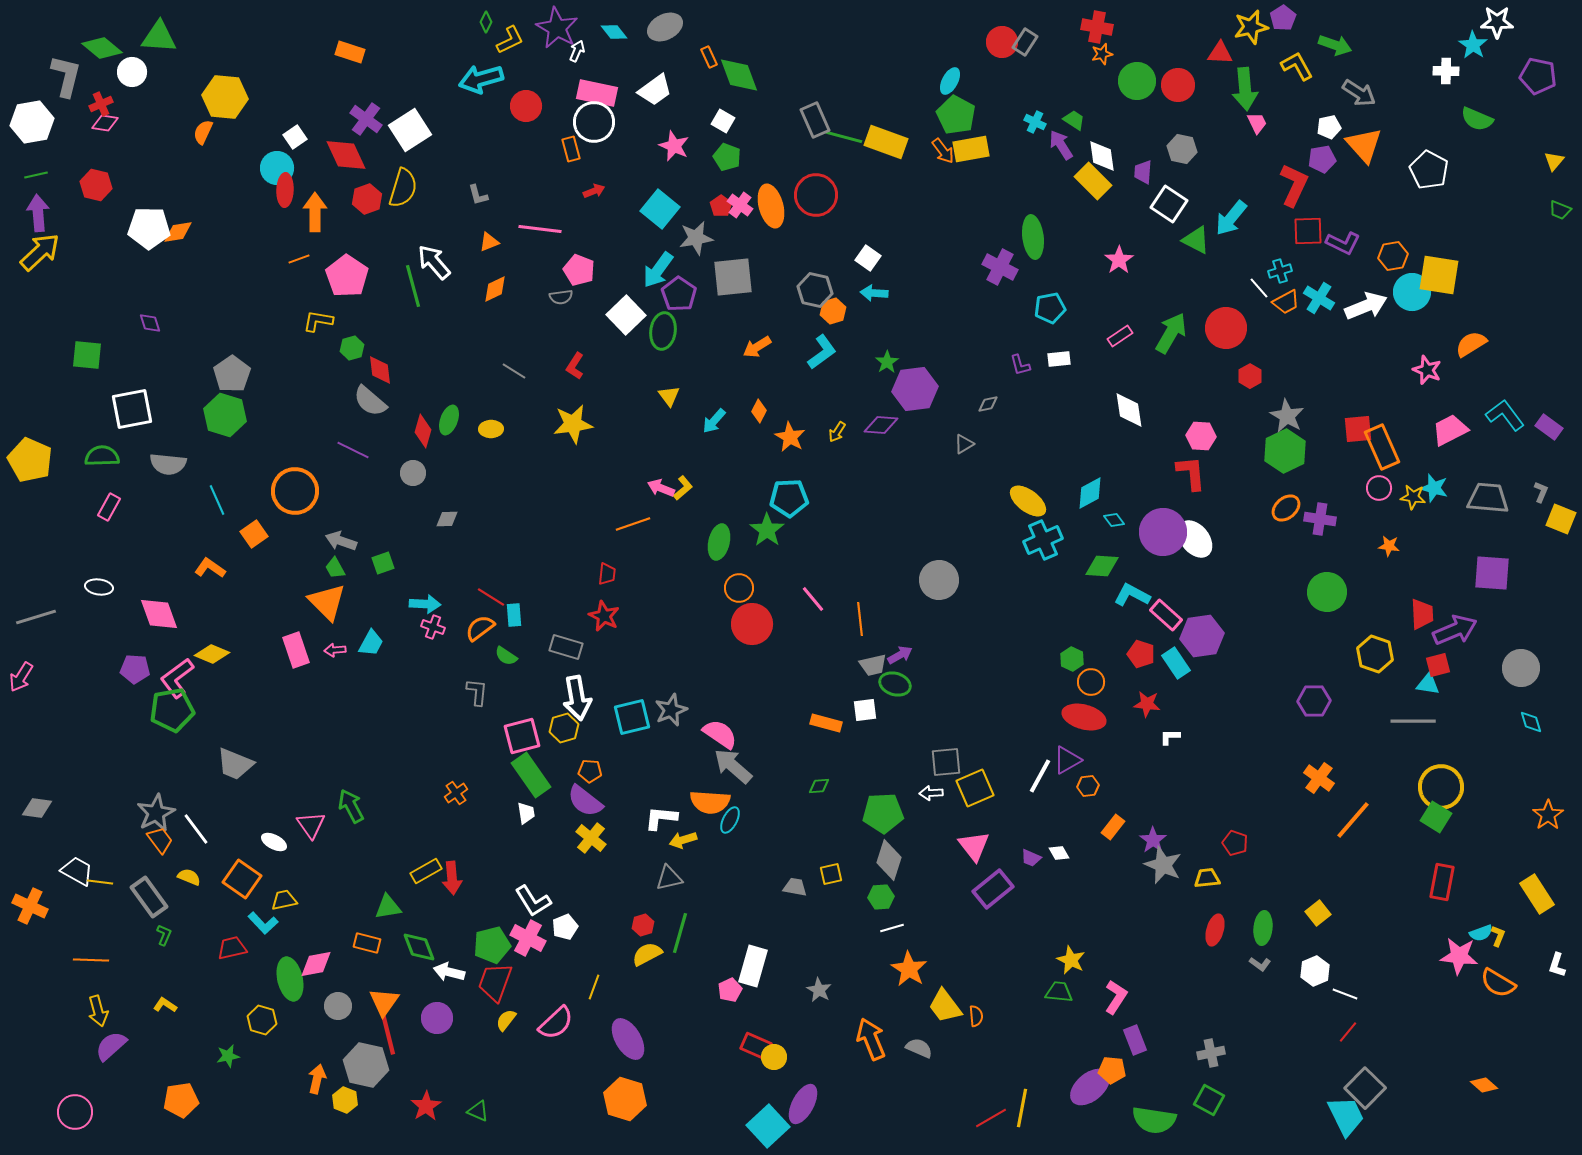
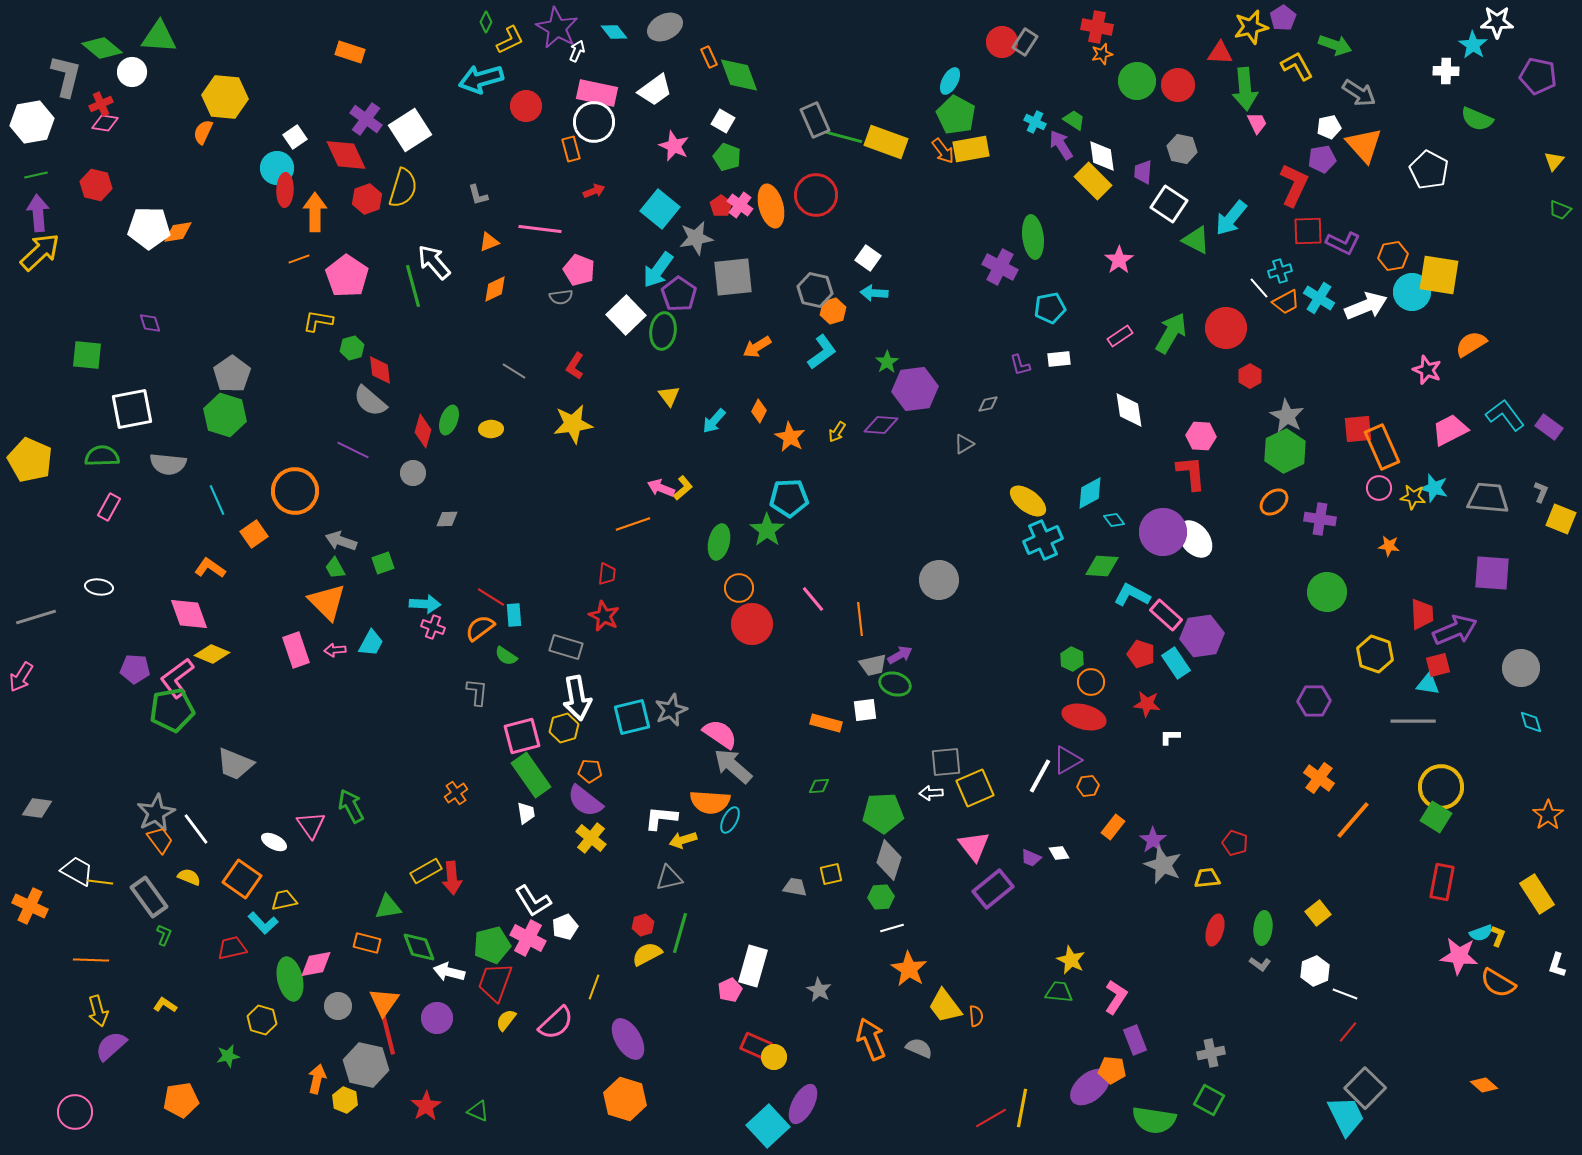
orange ellipse at (1286, 508): moved 12 px left, 6 px up
pink diamond at (159, 614): moved 30 px right
